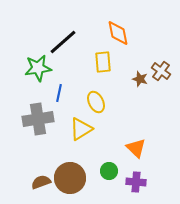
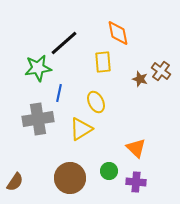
black line: moved 1 px right, 1 px down
brown semicircle: moved 26 px left; rotated 144 degrees clockwise
